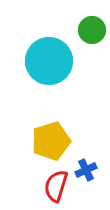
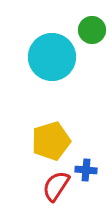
cyan circle: moved 3 px right, 4 px up
blue cross: rotated 30 degrees clockwise
red semicircle: rotated 16 degrees clockwise
